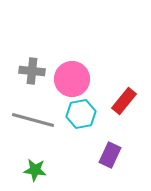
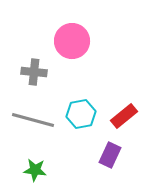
gray cross: moved 2 px right, 1 px down
pink circle: moved 38 px up
red rectangle: moved 15 px down; rotated 12 degrees clockwise
